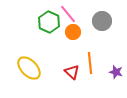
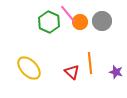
orange circle: moved 7 px right, 10 px up
